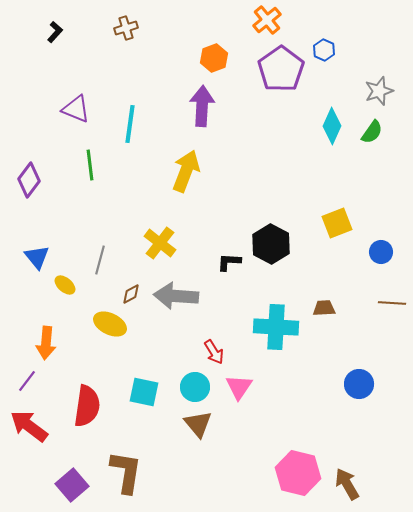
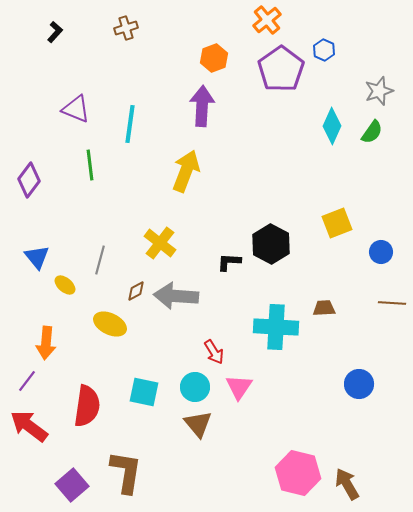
brown diamond at (131, 294): moved 5 px right, 3 px up
